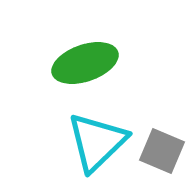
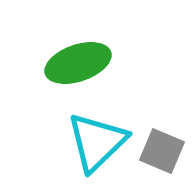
green ellipse: moved 7 px left
